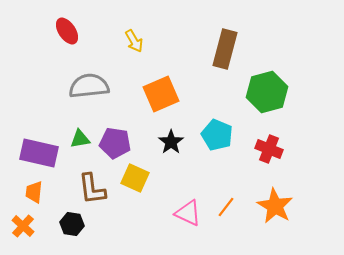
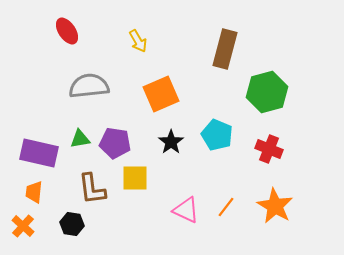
yellow arrow: moved 4 px right
yellow square: rotated 24 degrees counterclockwise
pink triangle: moved 2 px left, 3 px up
